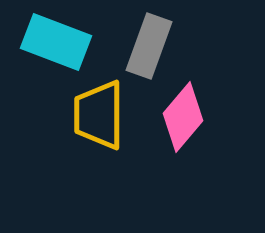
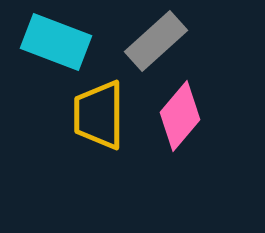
gray rectangle: moved 7 px right, 5 px up; rotated 28 degrees clockwise
pink diamond: moved 3 px left, 1 px up
